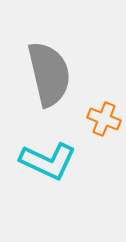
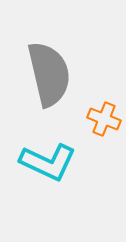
cyan L-shape: moved 1 px down
